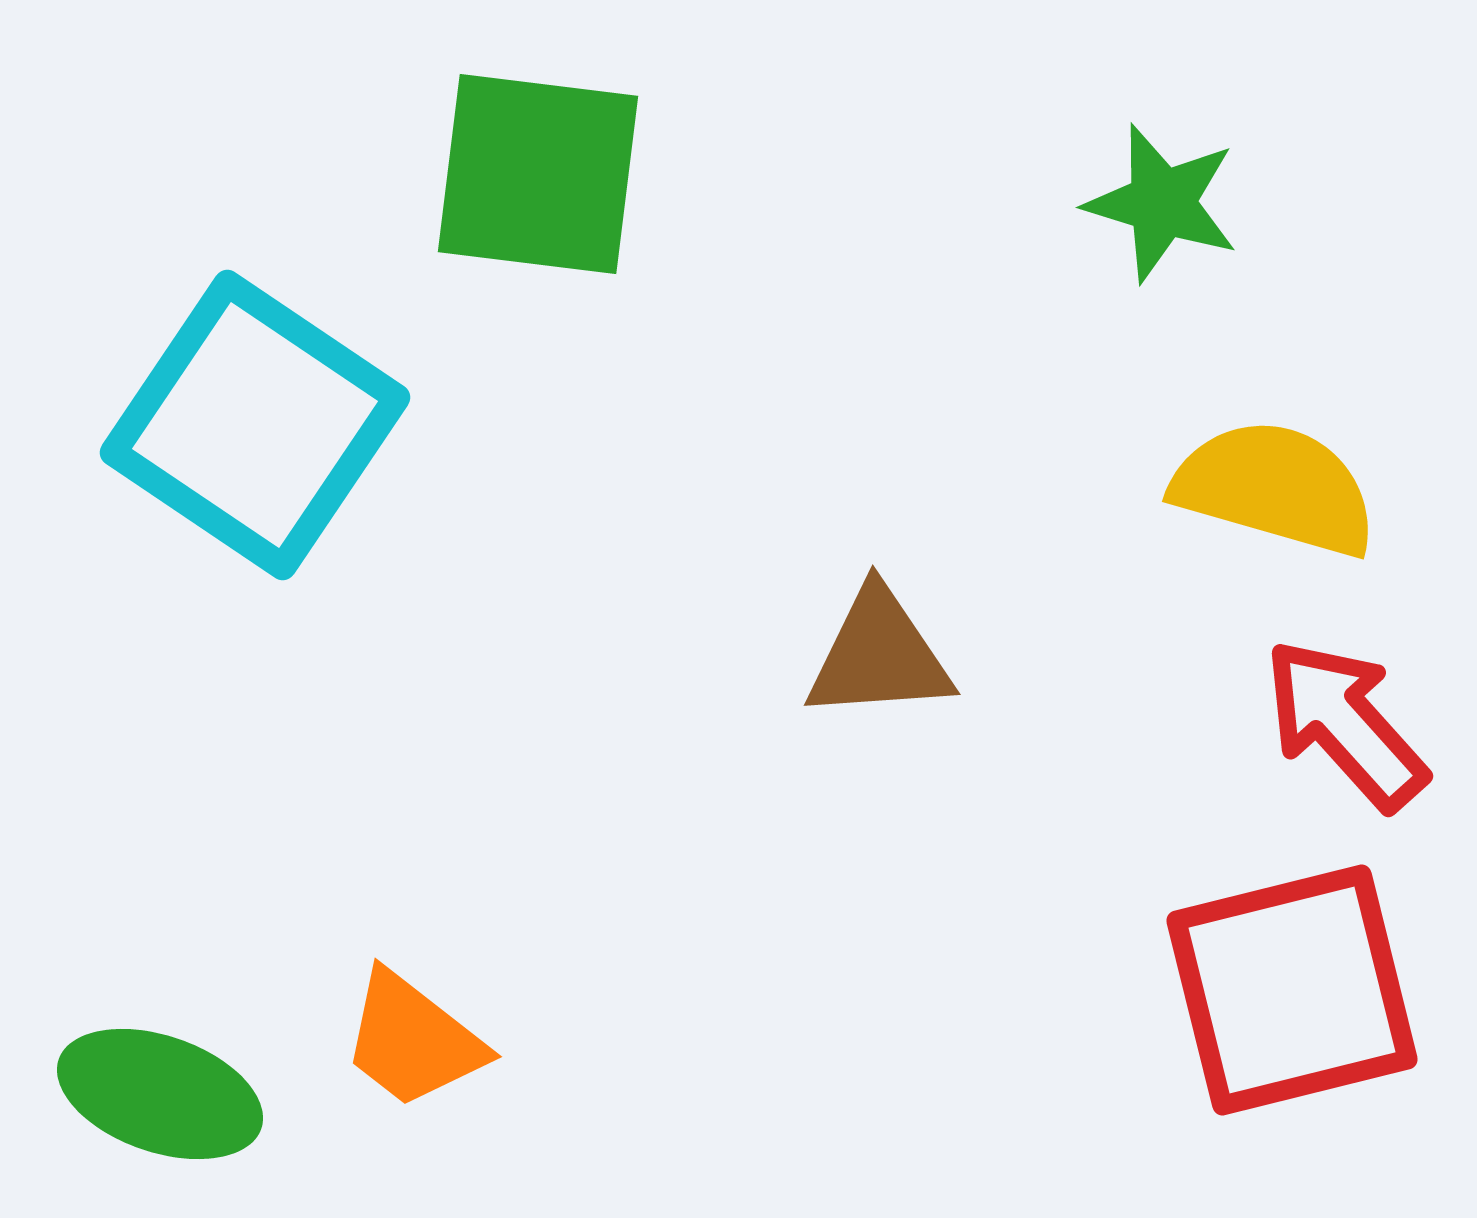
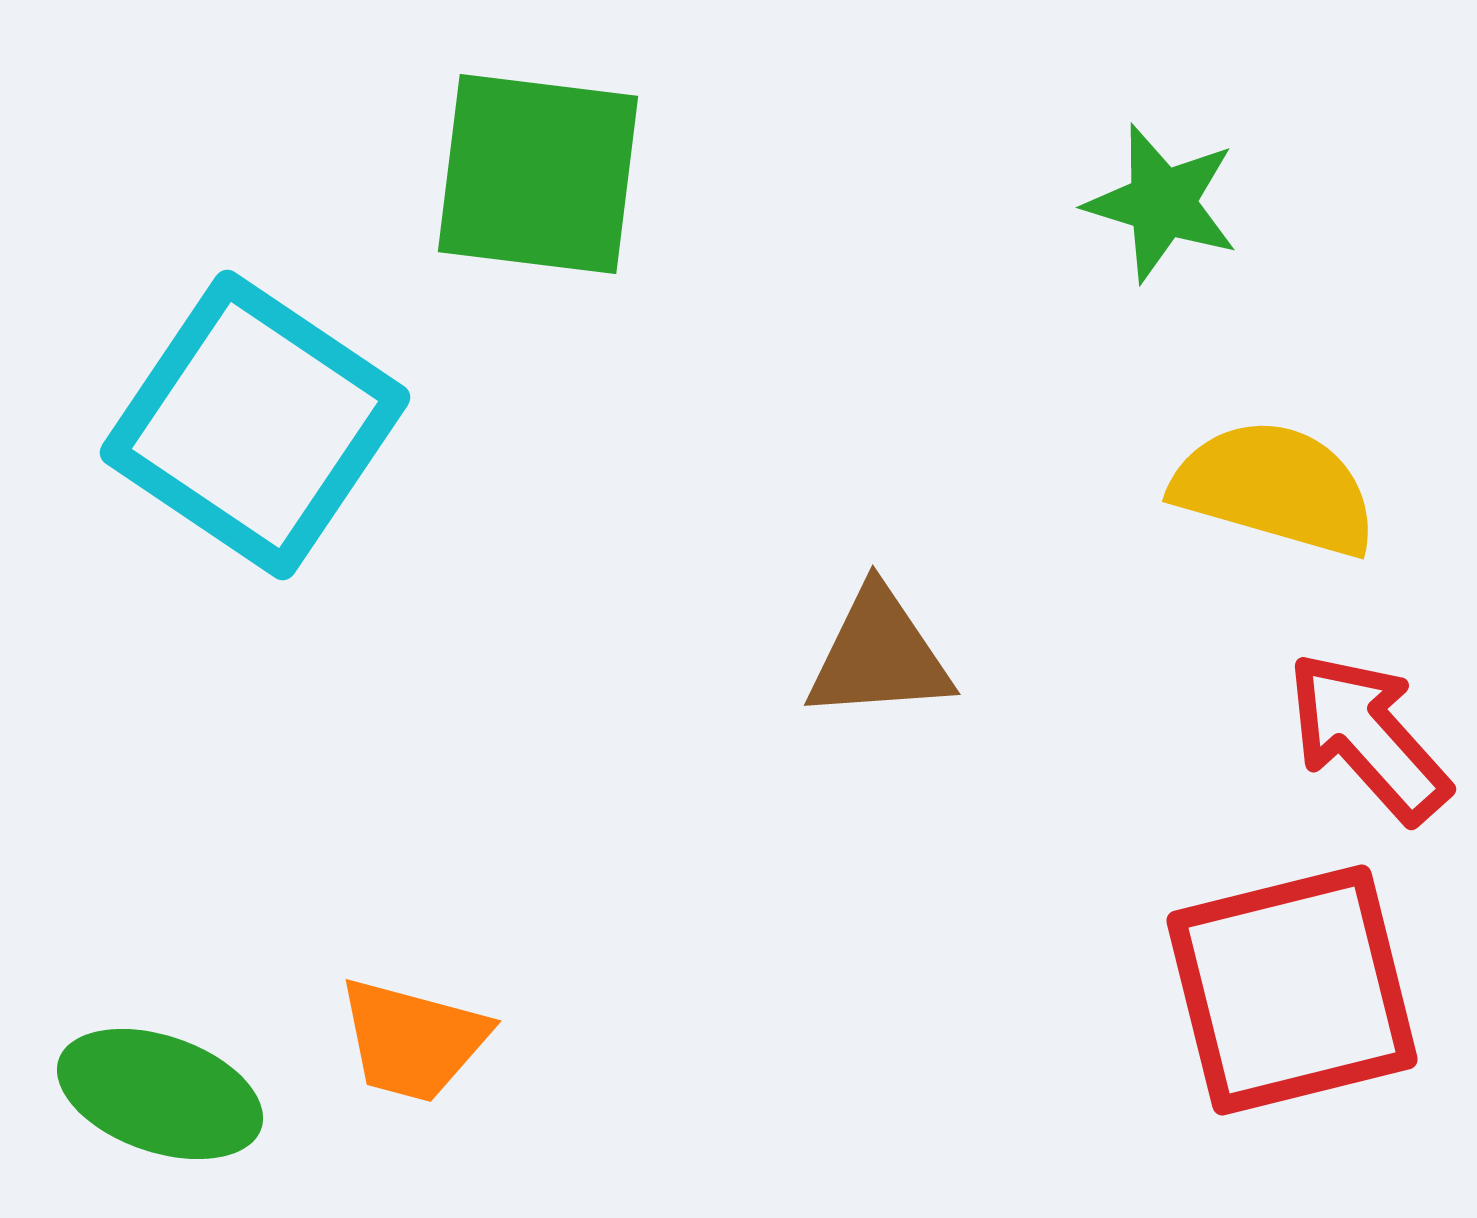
red arrow: moved 23 px right, 13 px down
orange trapezoid: rotated 23 degrees counterclockwise
